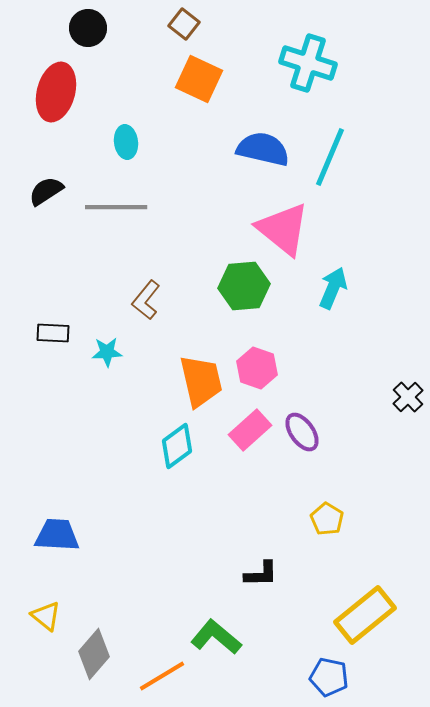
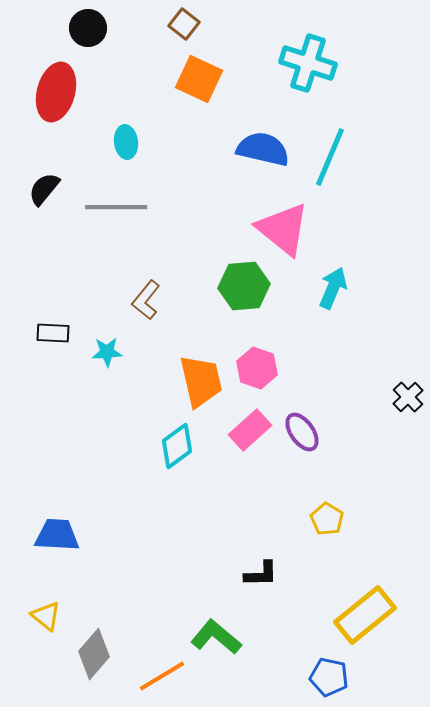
black semicircle: moved 2 px left, 2 px up; rotated 18 degrees counterclockwise
